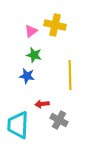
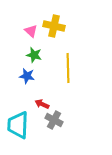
yellow cross: moved 1 px left, 1 px down
pink triangle: rotated 40 degrees counterclockwise
yellow line: moved 2 px left, 7 px up
red arrow: rotated 32 degrees clockwise
gray cross: moved 5 px left
